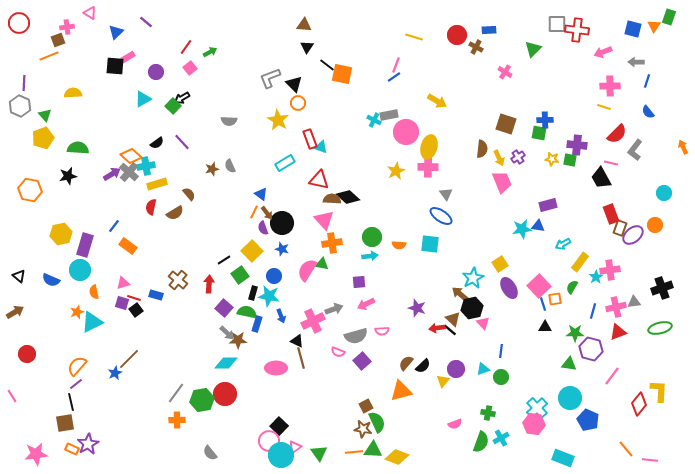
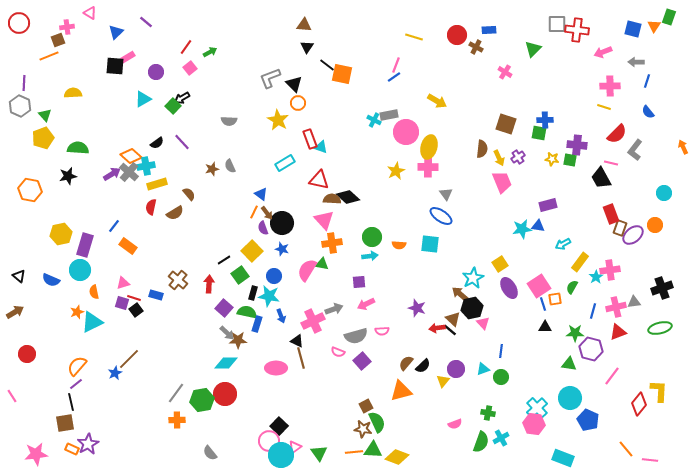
pink square at (539, 286): rotated 10 degrees clockwise
